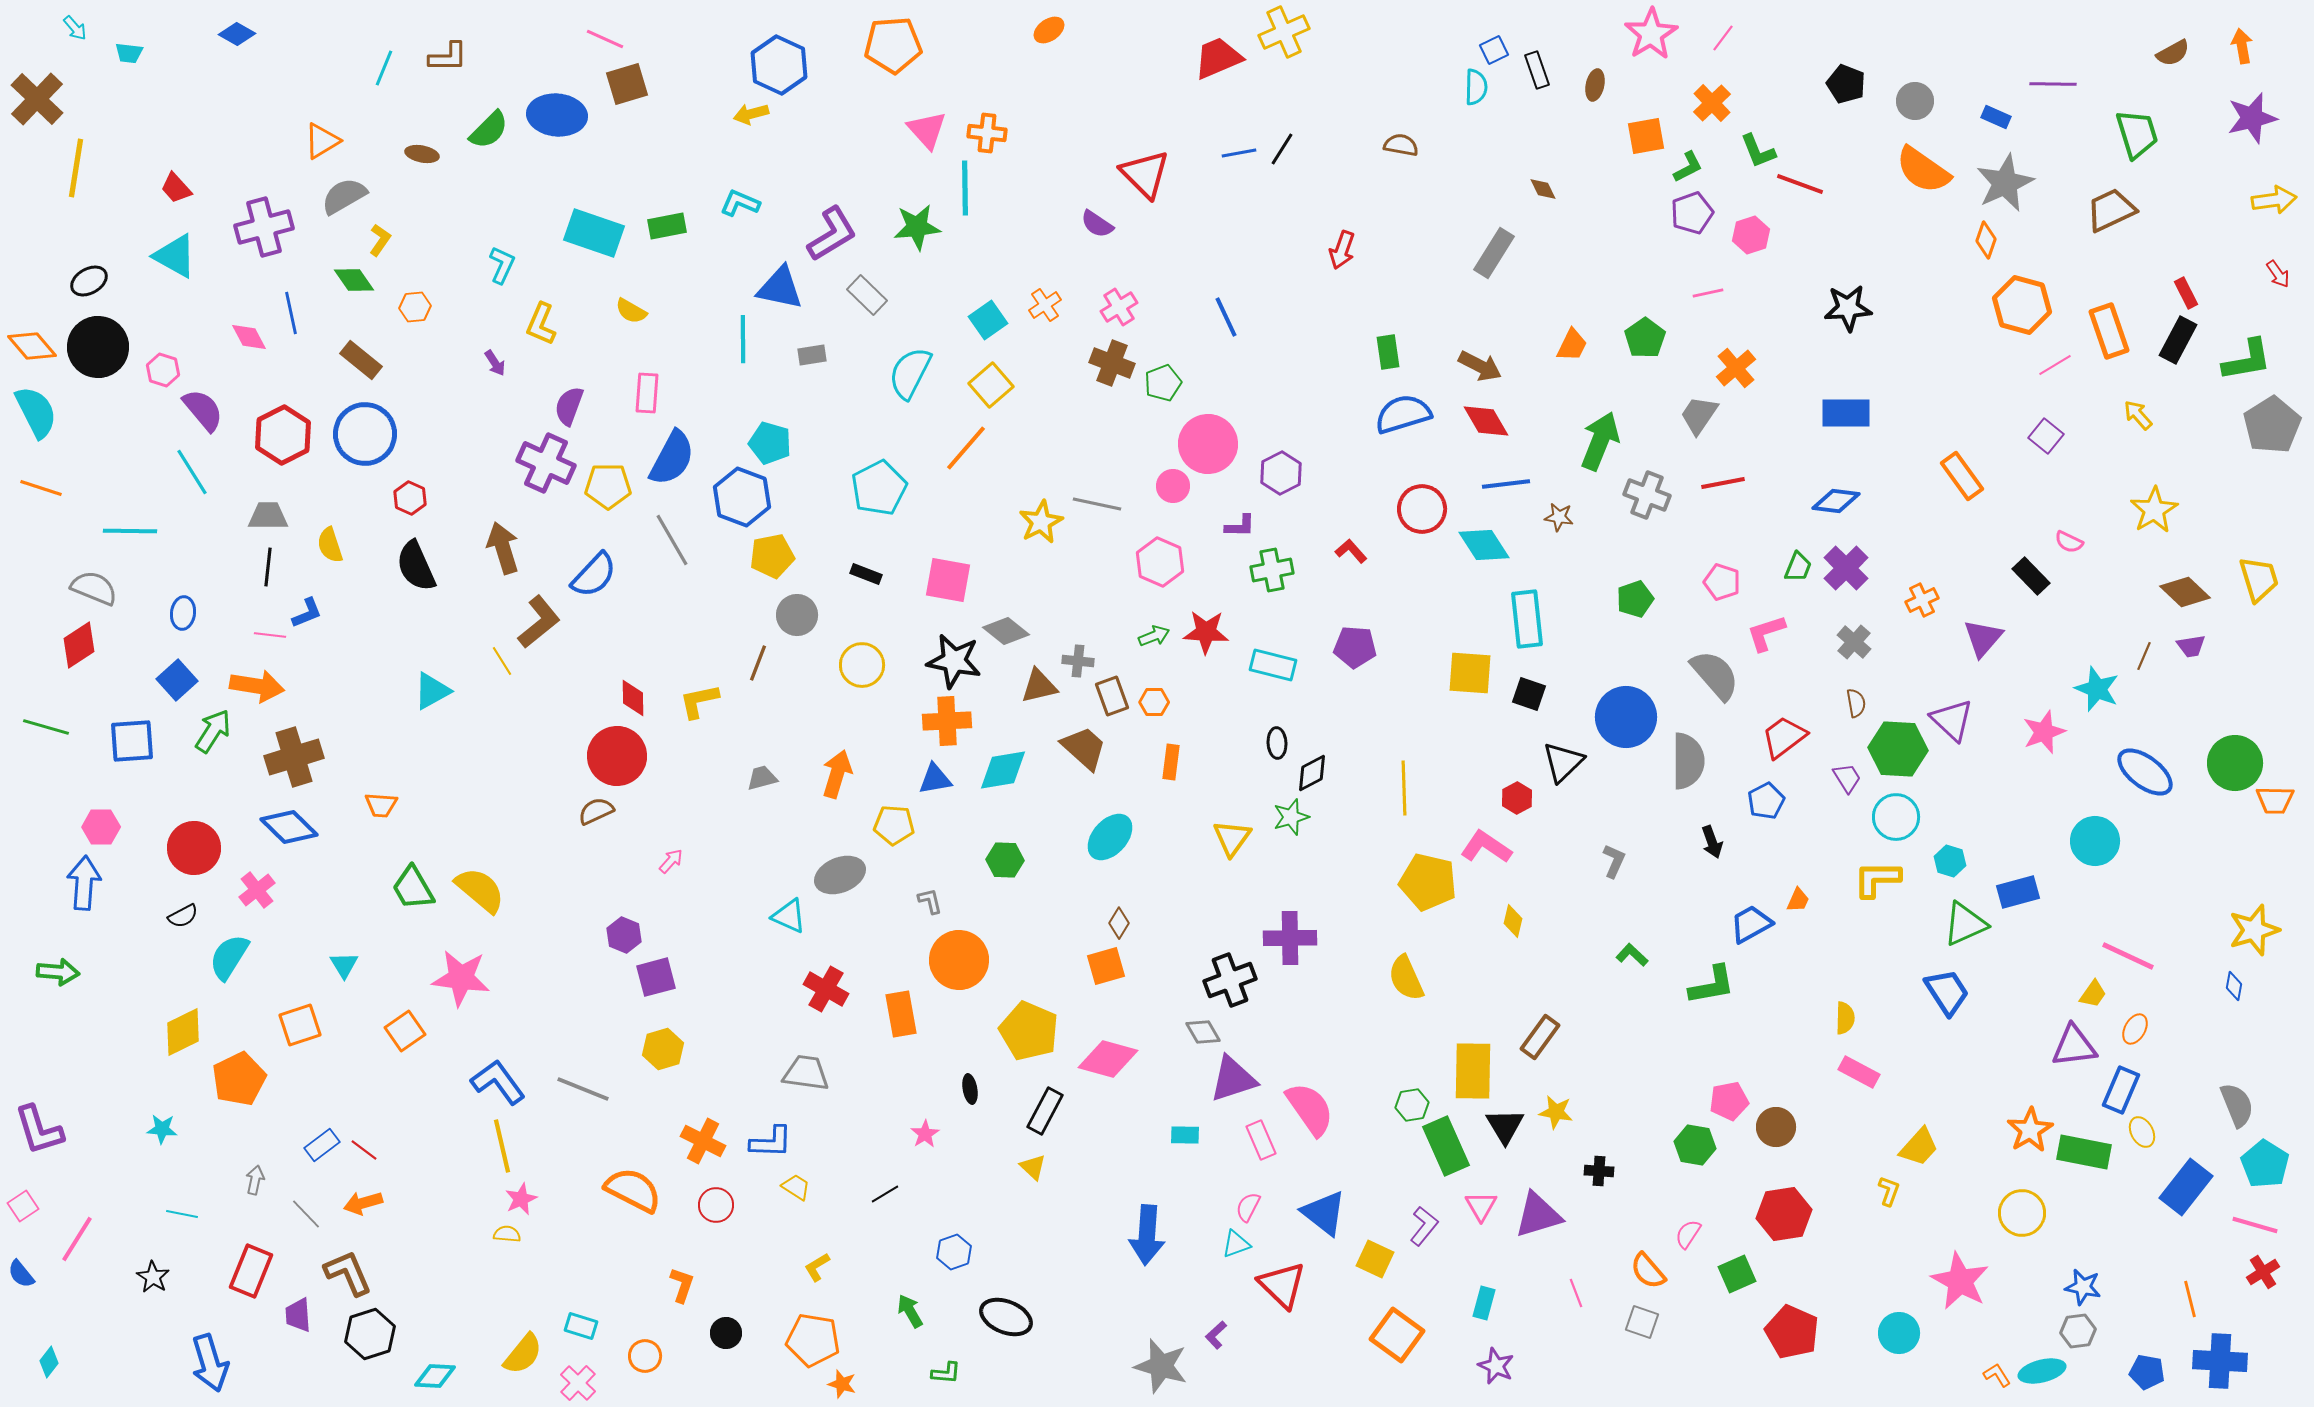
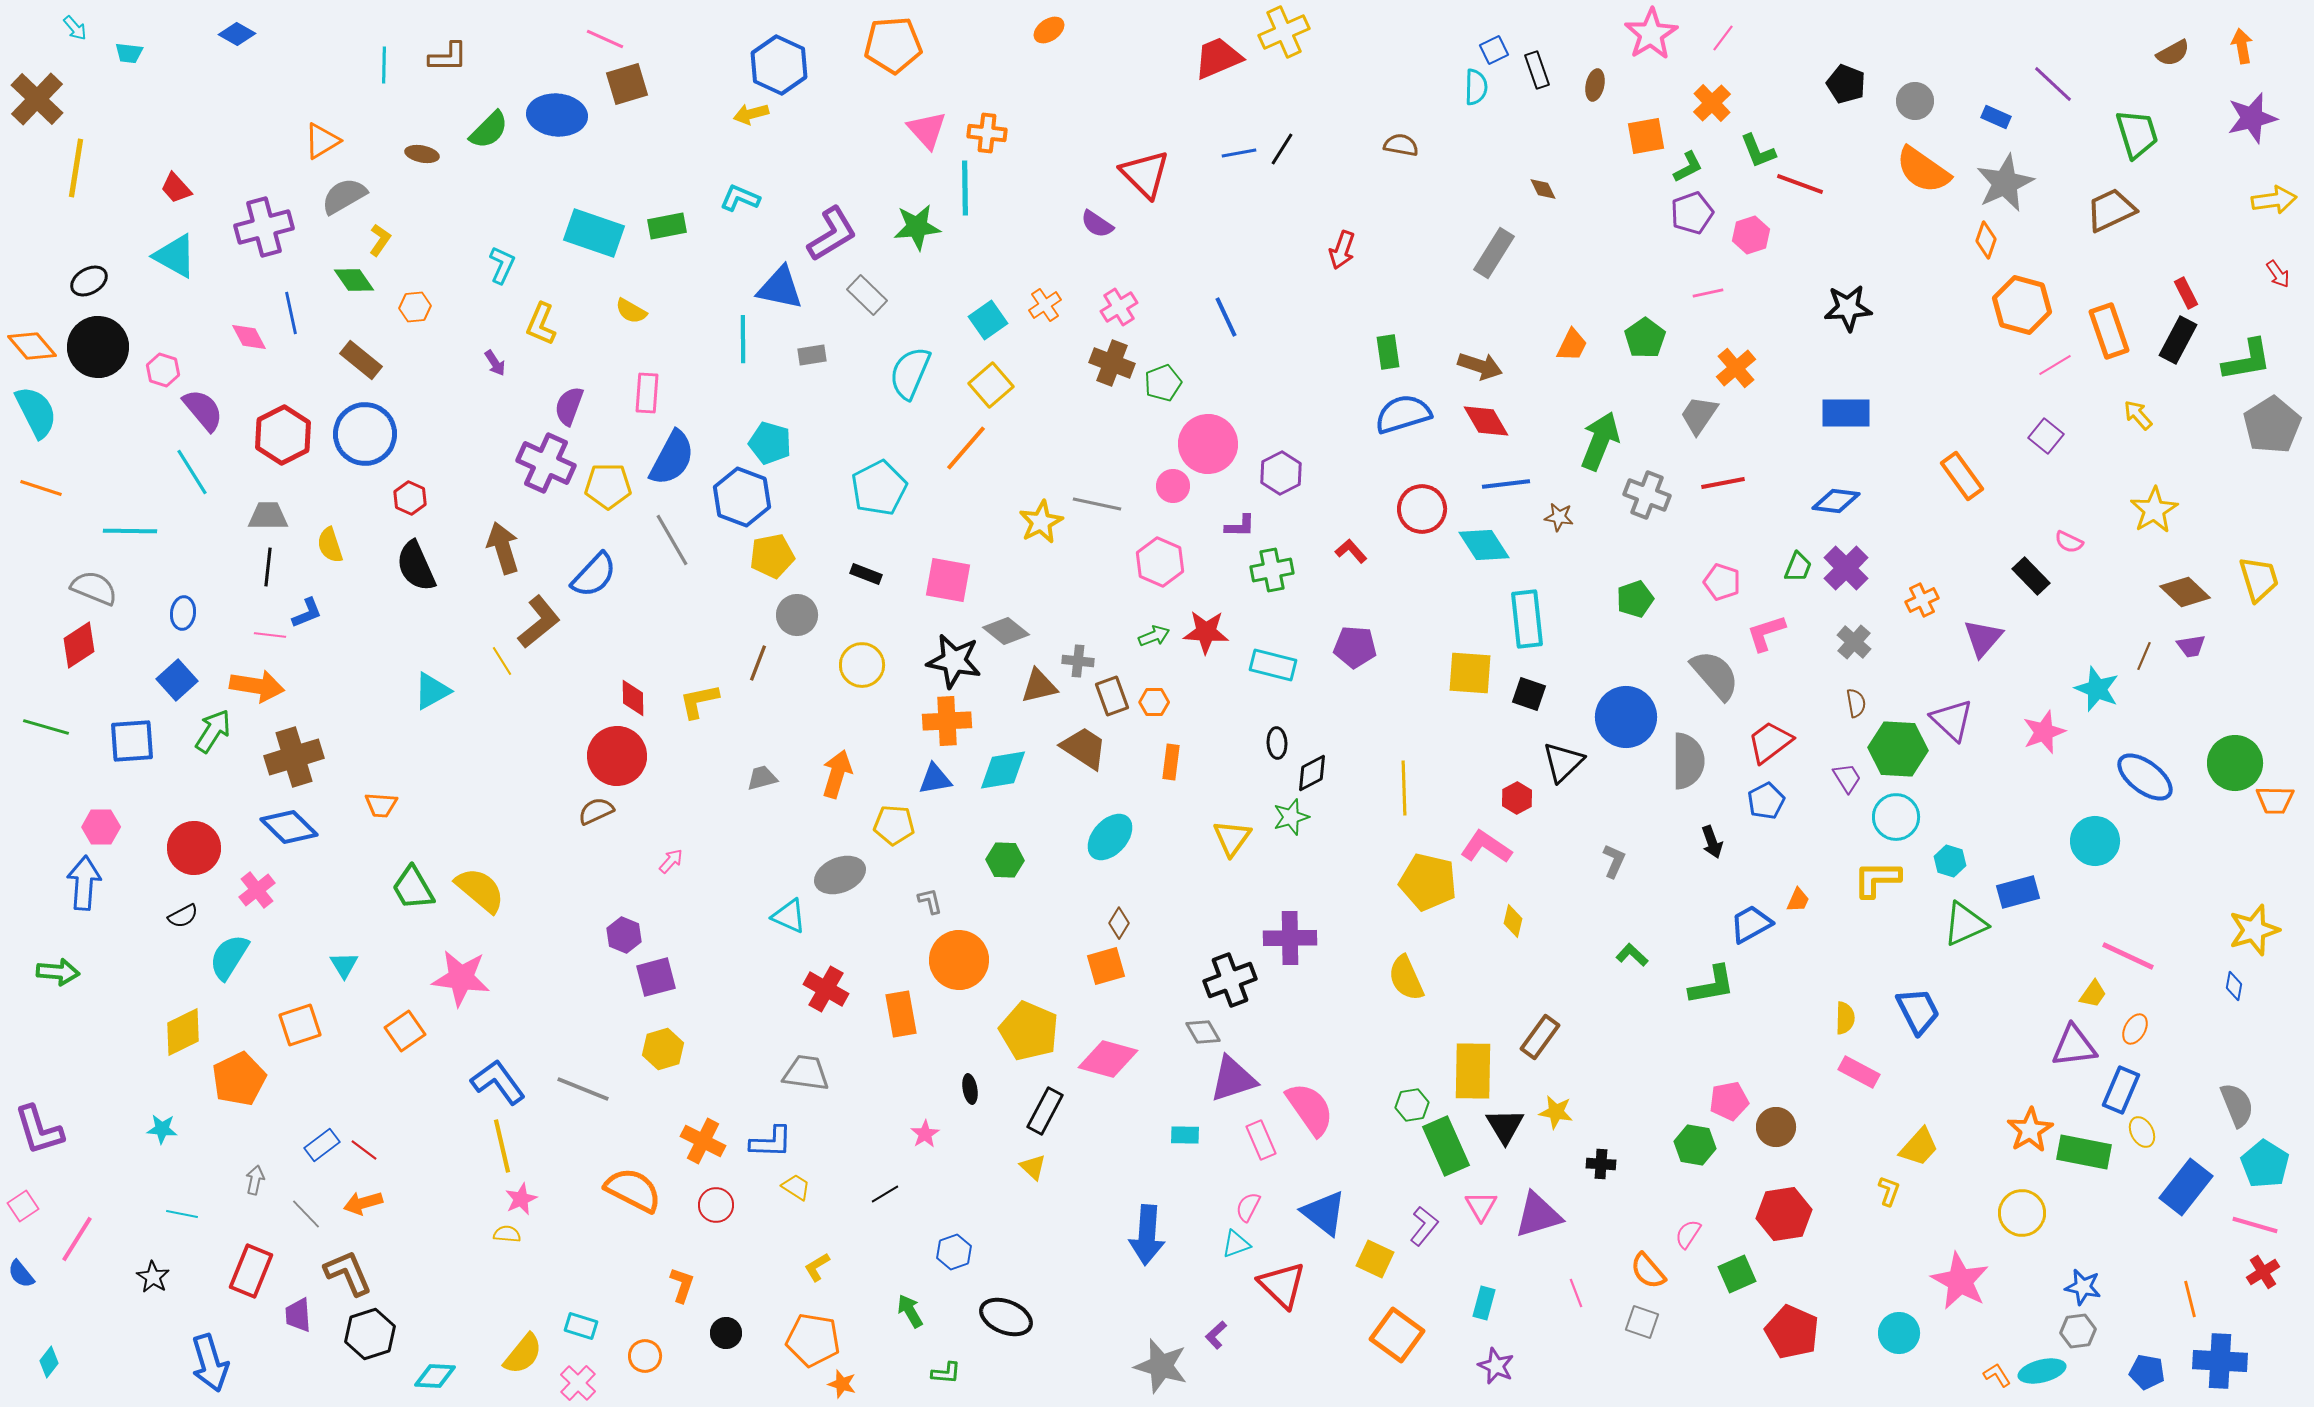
cyan line at (384, 68): moved 3 px up; rotated 21 degrees counterclockwise
purple line at (2053, 84): rotated 42 degrees clockwise
cyan L-shape at (740, 203): moved 5 px up
brown arrow at (1480, 366): rotated 9 degrees counterclockwise
cyan semicircle at (910, 373): rotated 4 degrees counterclockwise
red trapezoid at (1784, 737): moved 14 px left, 5 px down
brown trapezoid at (1084, 748): rotated 9 degrees counterclockwise
blue ellipse at (2145, 772): moved 5 px down
blue trapezoid at (1947, 992): moved 29 px left, 19 px down; rotated 6 degrees clockwise
black cross at (1599, 1171): moved 2 px right, 7 px up
